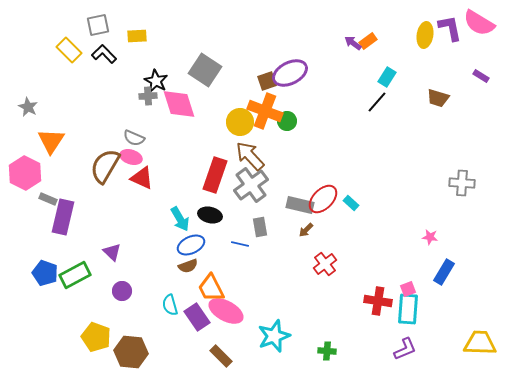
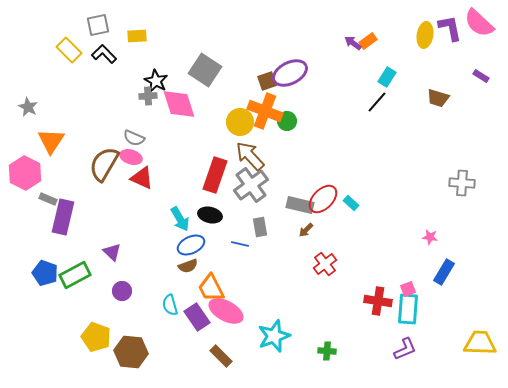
pink semicircle at (479, 23): rotated 12 degrees clockwise
brown semicircle at (105, 166): moved 1 px left, 2 px up
